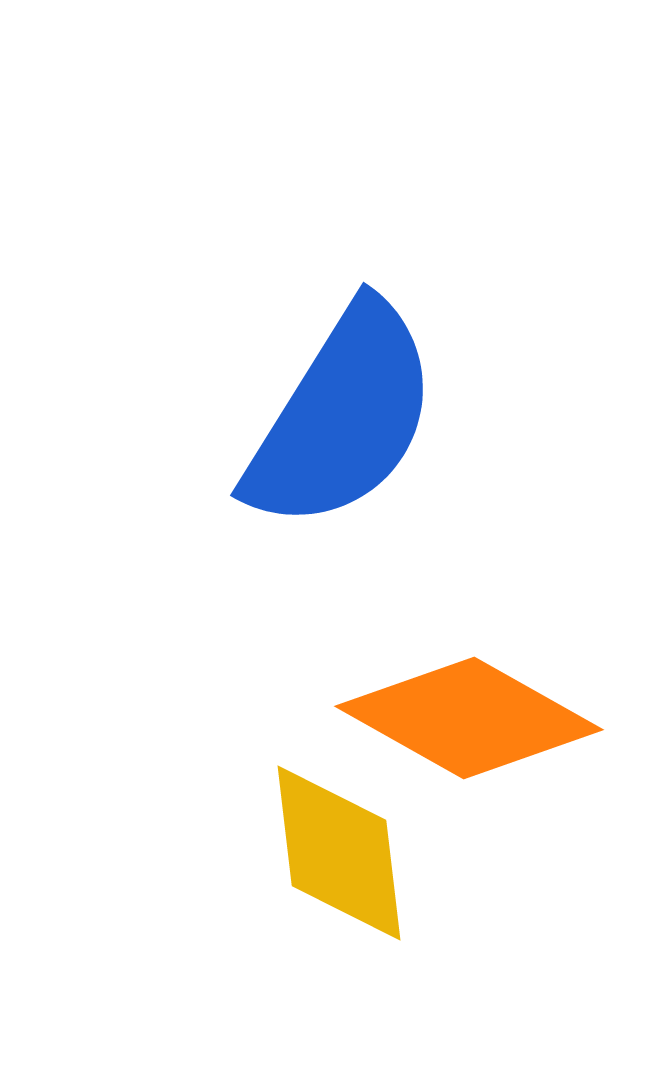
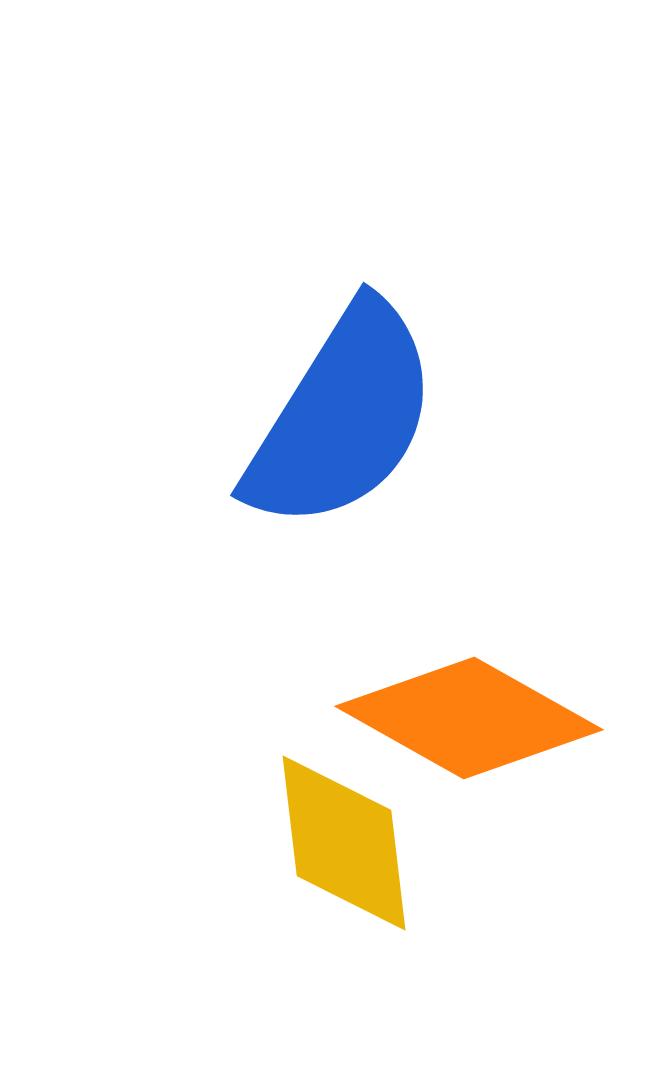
yellow diamond: moved 5 px right, 10 px up
